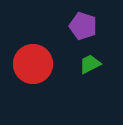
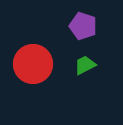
green trapezoid: moved 5 px left, 1 px down
